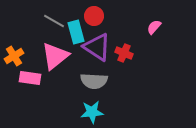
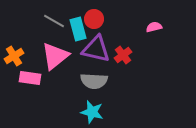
red circle: moved 3 px down
pink semicircle: rotated 35 degrees clockwise
cyan rectangle: moved 2 px right, 3 px up
purple triangle: moved 1 px left, 2 px down; rotated 20 degrees counterclockwise
red cross: moved 1 px left, 2 px down; rotated 30 degrees clockwise
cyan star: rotated 20 degrees clockwise
